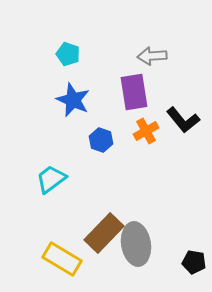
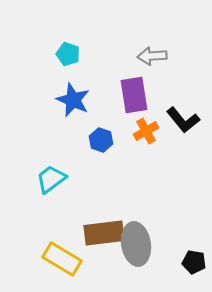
purple rectangle: moved 3 px down
brown rectangle: rotated 39 degrees clockwise
